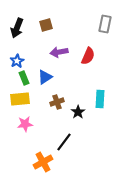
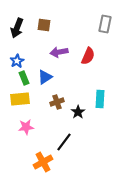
brown square: moved 2 px left; rotated 24 degrees clockwise
pink star: moved 1 px right, 3 px down
